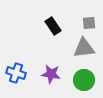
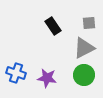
gray triangle: rotated 20 degrees counterclockwise
purple star: moved 4 px left, 4 px down
green circle: moved 5 px up
